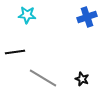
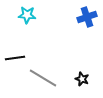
black line: moved 6 px down
